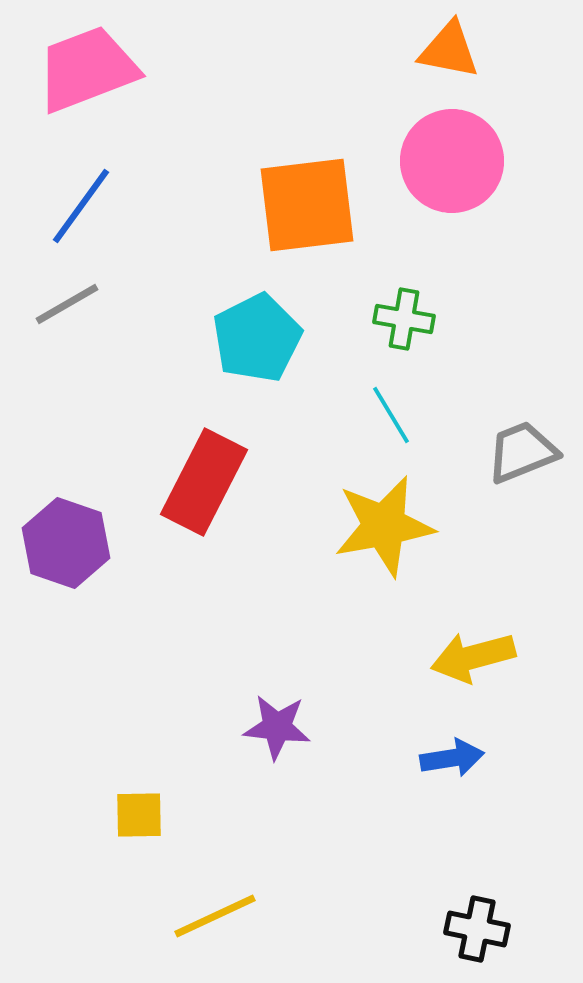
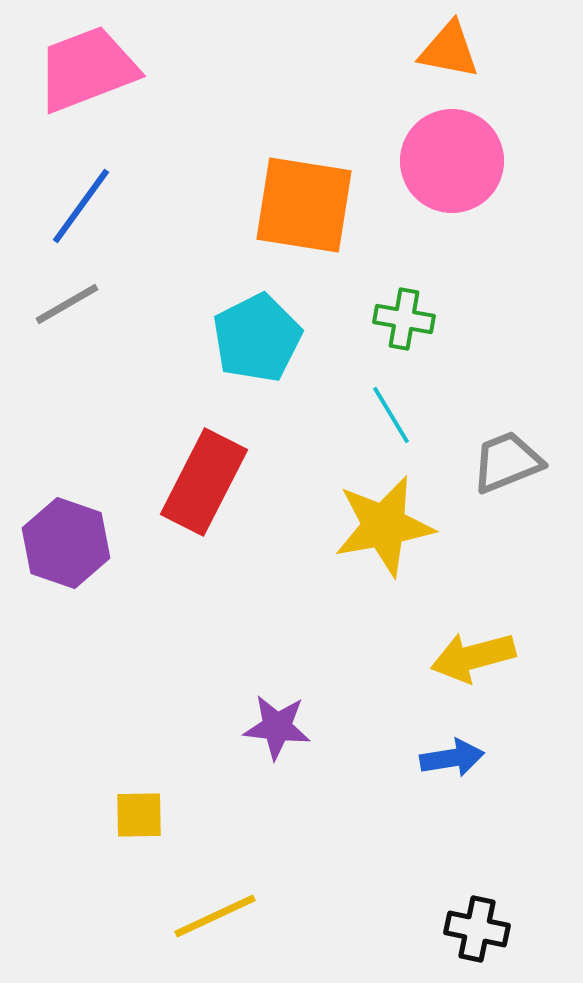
orange square: moved 3 px left; rotated 16 degrees clockwise
gray trapezoid: moved 15 px left, 10 px down
